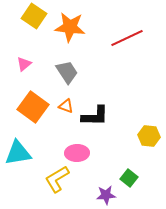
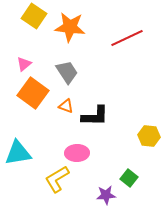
orange square: moved 14 px up
